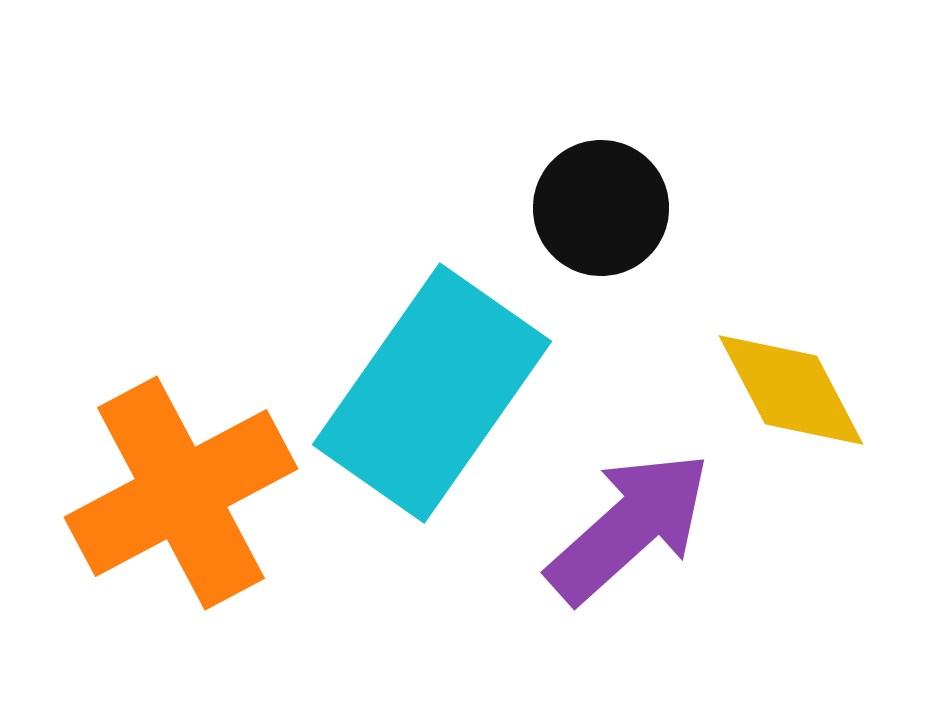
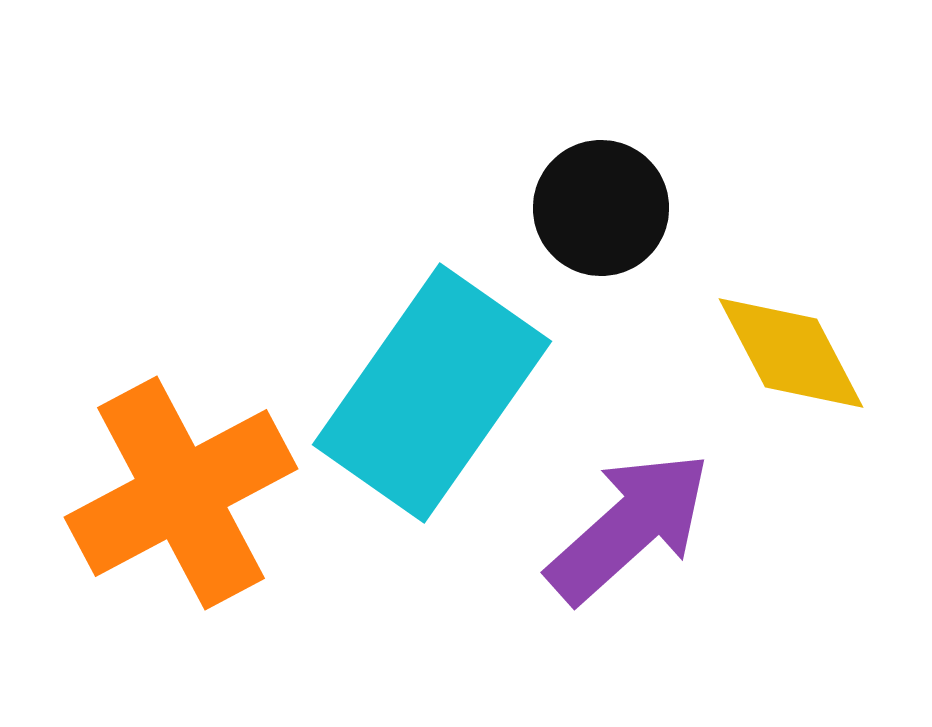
yellow diamond: moved 37 px up
